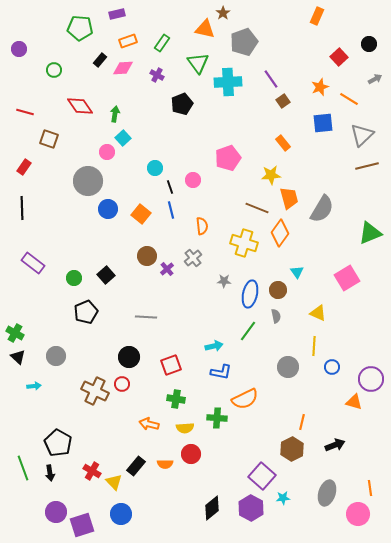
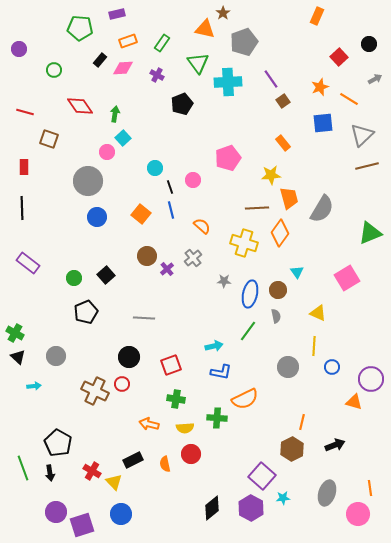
red rectangle at (24, 167): rotated 35 degrees counterclockwise
brown line at (257, 208): rotated 25 degrees counterclockwise
blue circle at (108, 209): moved 11 px left, 8 px down
orange semicircle at (202, 226): rotated 42 degrees counterclockwise
purple rectangle at (33, 263): moved 5 px left
gray line at (146, 317): moved 2 px left, 1 px down
orange semicircle at (165, 464): rotated 77 degrees clockwise
black rectangle at (136, 466): moved 3 px left, 6 px up; rotated 24 degrees clockwise
